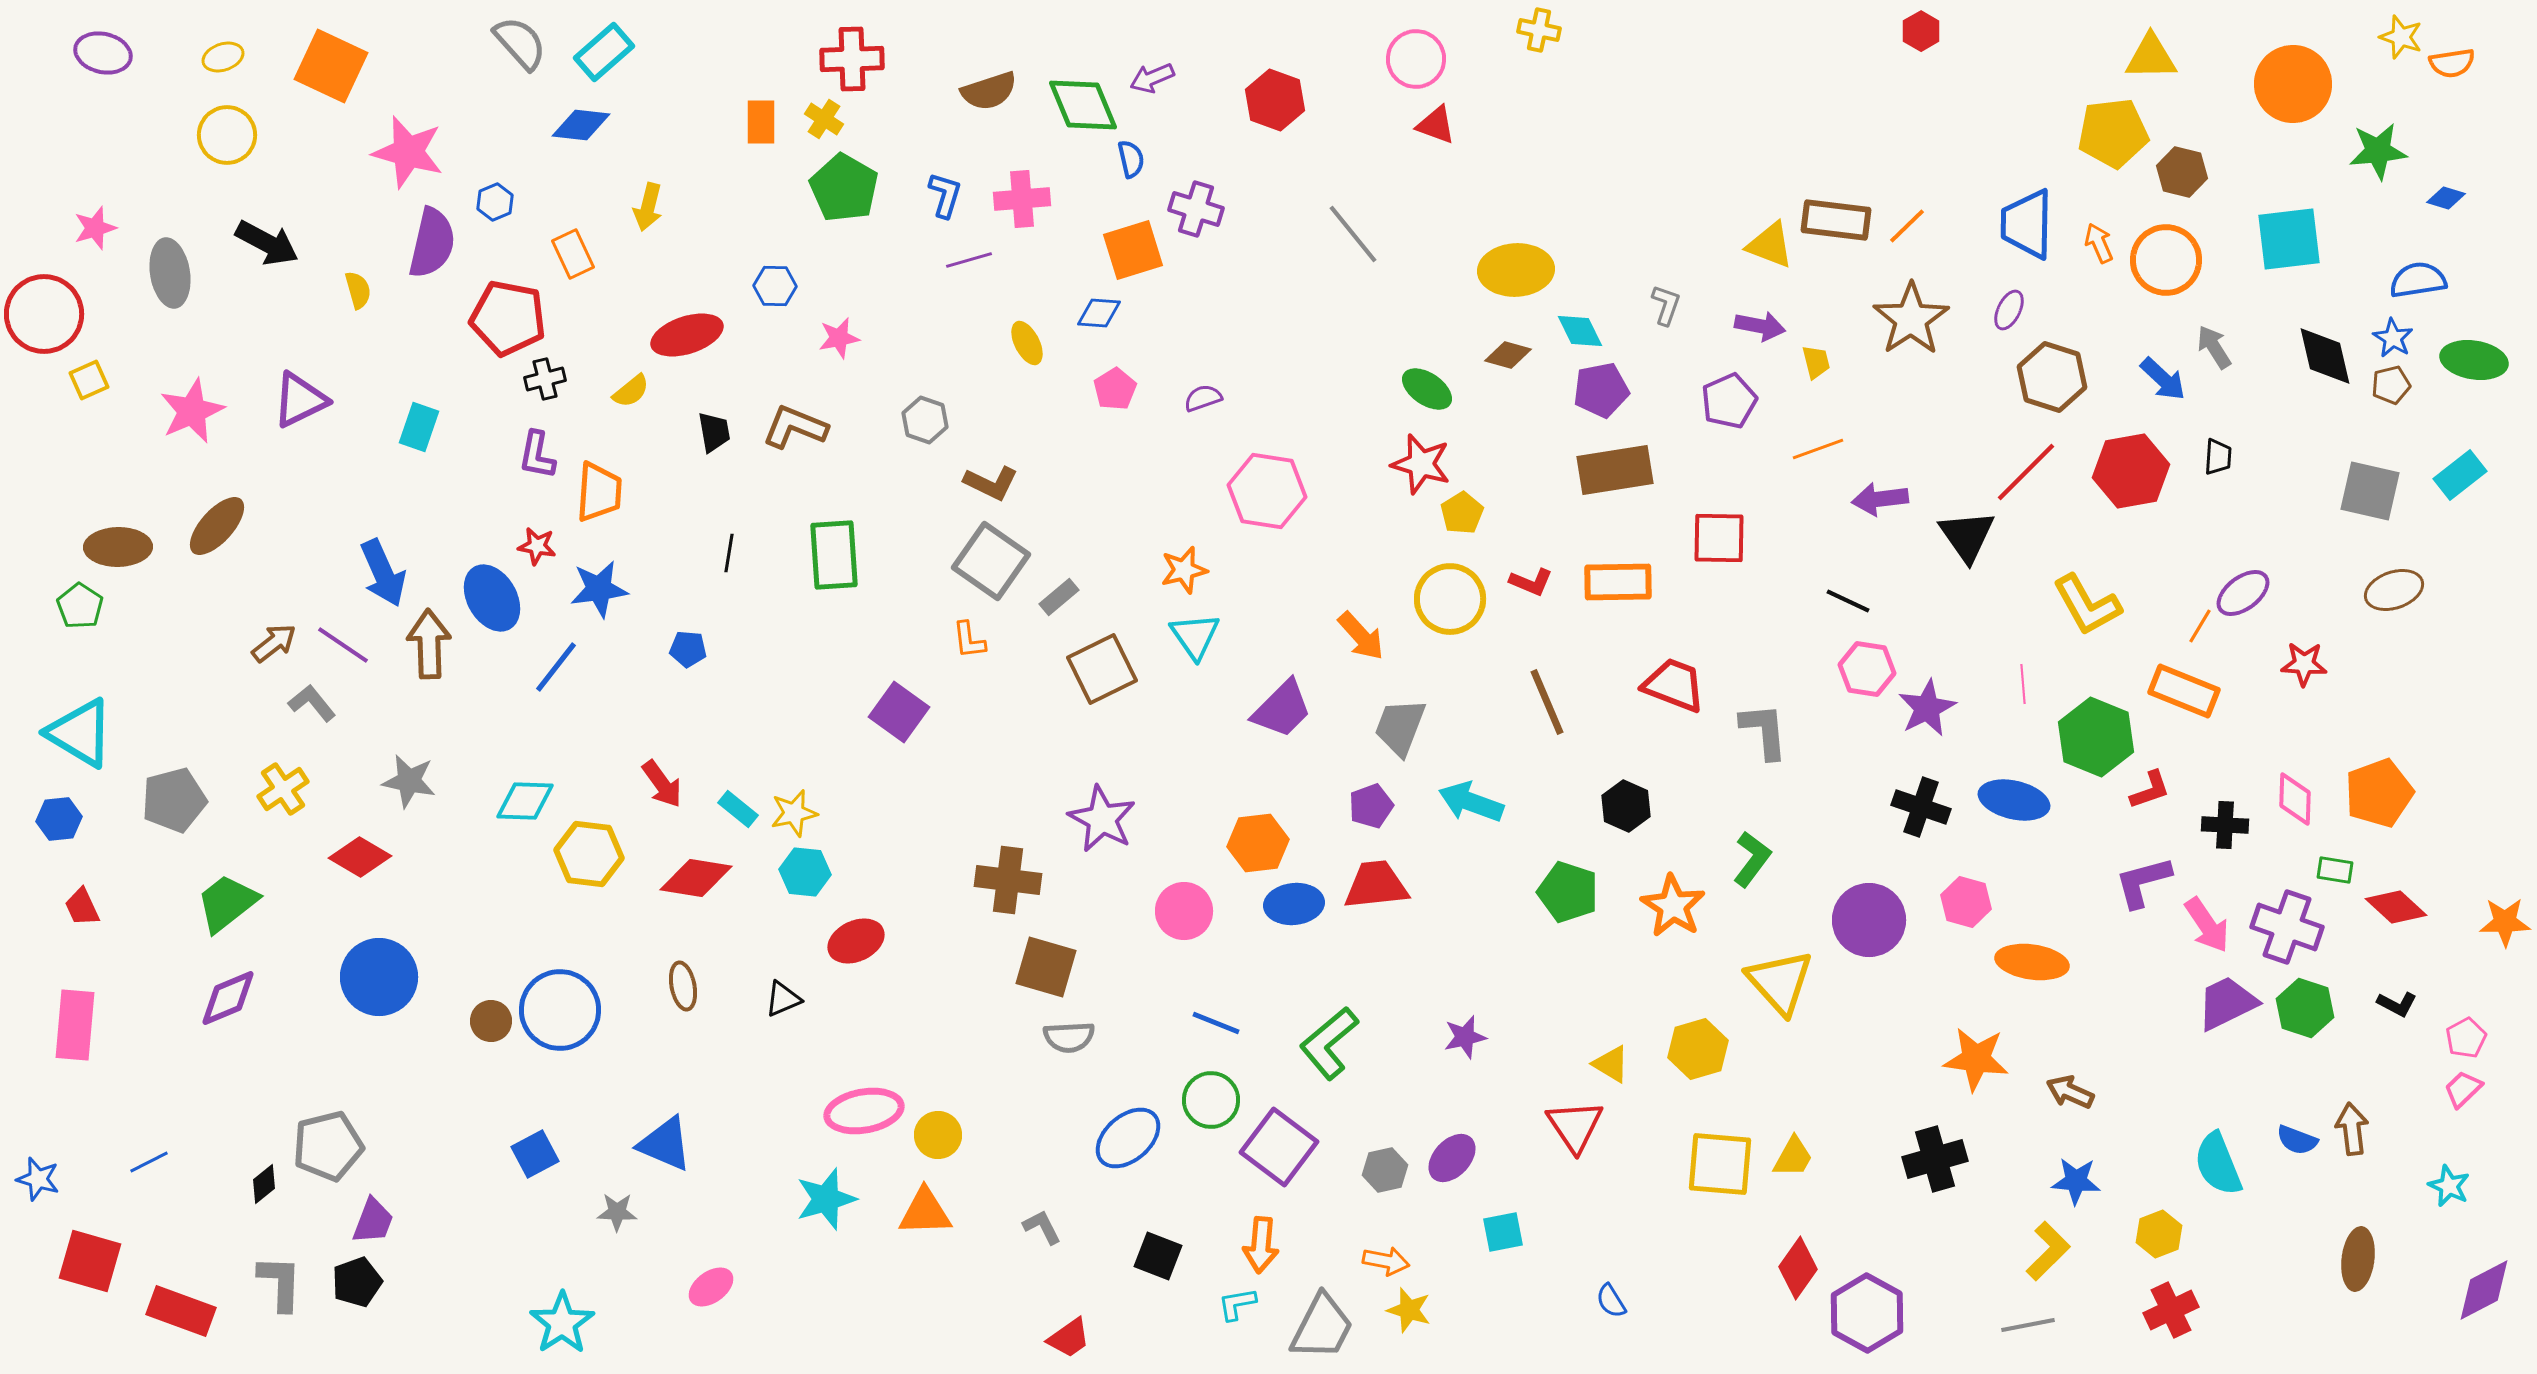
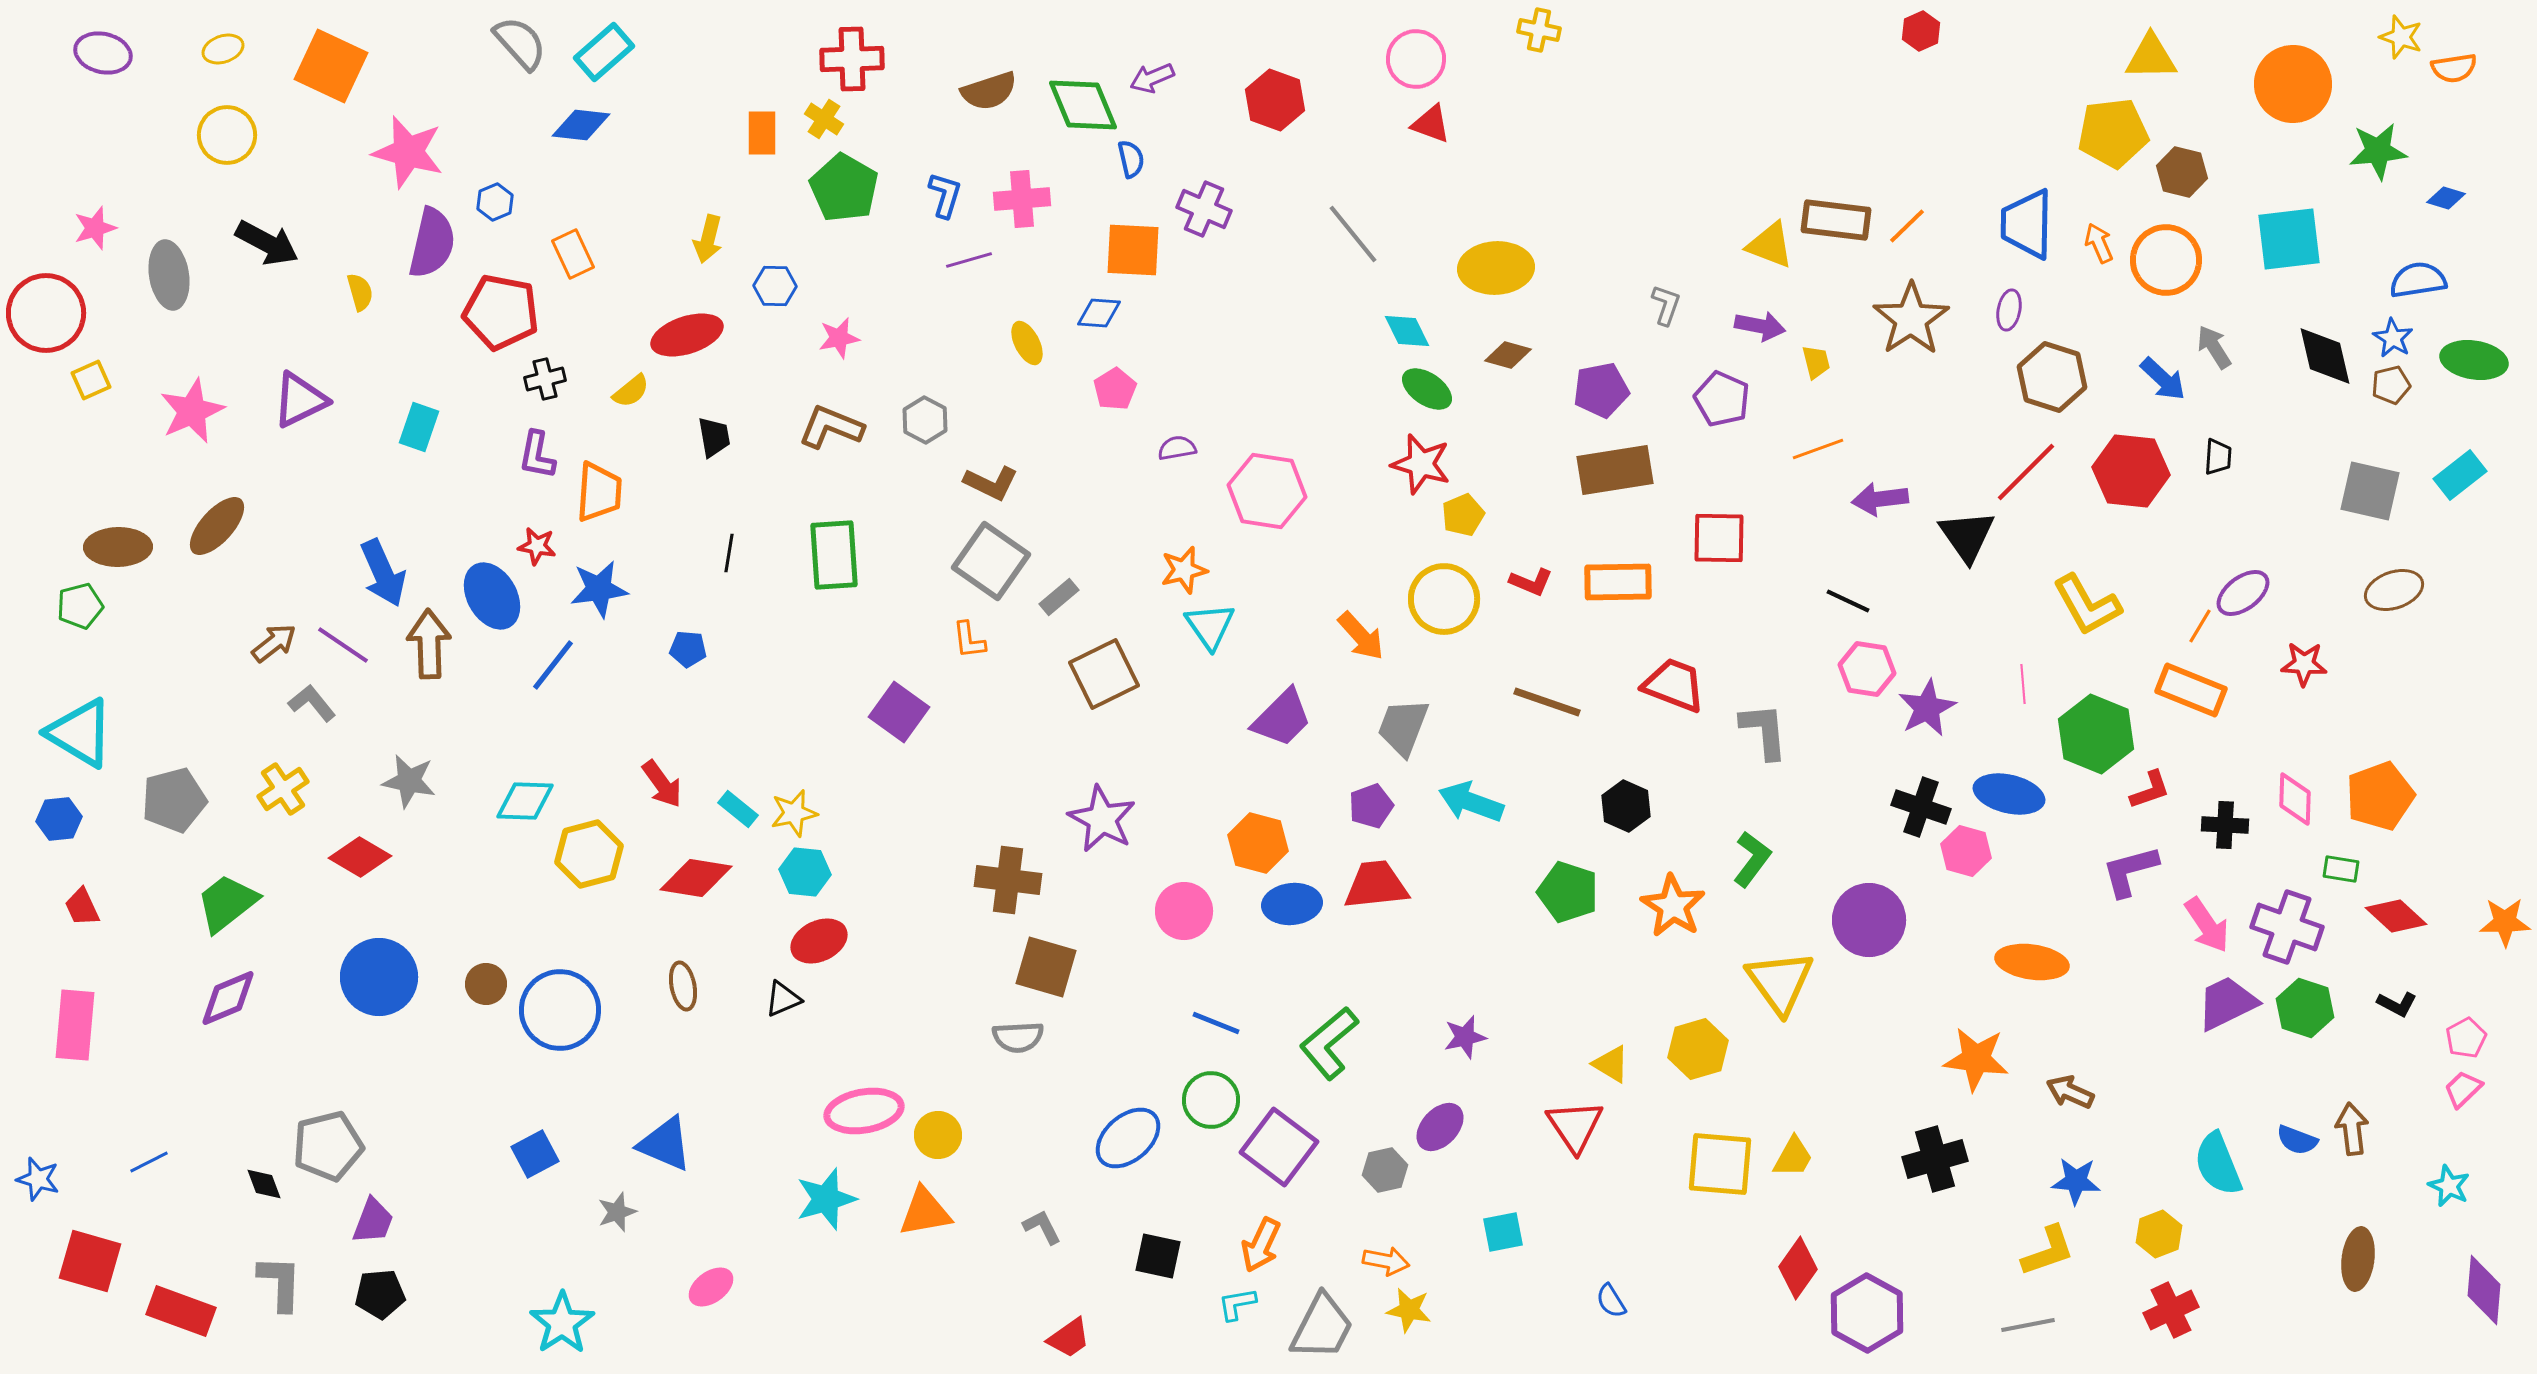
red hexagon at (1921, 31): rotated 6 degrees clockwise
yellow ellipse at (223, 57): moved 8 px up
orange semicircle at (2452, 63): moved 2 px right, 5 px down
orange rectangle at (761, 122): moved 1 px right, 11 px down
red triangle at (1436, 125): moved 5 px left, 1 px up
yellow arrow at (648, 207): moved 60 px right, 32 px down
purple cross at (1196, 209): moved 8 px right; rotated 6 degrees clockwise
orange square at (1133, 250): rotated 20 degrees clockwise
yellow ellipse at (1516, 270): moved 20 px left, 2 px up
gray ellipse at (170, 273): moved 1 px left, 2 px down
yellow semicircle at (358, 290): moved 2 px right, 2 px down
purple ellipse at (2009, 310): rotated 15 degrees counterclockwise
red circle at (44, 314): moved 2 px right, 1 px up
red pentagon at (508, 318): moved 7 px left, 6 px up
cyan diamond at (1580, 331): moved 173 px left
yellow square at (89, 380): moved 2 px right
purple semicircle at (1203, 398): moved 26 px left, 50 px down; rotated 9 degrees clockwise
purple pentagon at (1729, 401): moved 7 px left, 2 px up; rotated 24 degrees counterclockwise
gray hexagon at (925, 420): rotated 9 degrees clockwise
brown L-shape at (795, 427): moved 36 px right
black trapezoid at (714, 432): moved 5 px down
red hexagon at (2131, 471): rotated 16 degrees clockwise
yellow pentagon at (1462, 513): moved 1 px right, 2 px down; rotated 9 degrees clockwise
blue ellipse at (492, 598): moved 2 px up
yellow circle at (1450, 599): moved 6 px left
green pentagon at (80, 606): rotated 24 degrees clockwise
cyan triangle at (1195, 636): moved 15 px right, 10 px up
blue line at (556, 667): moved 3 px left, 2 px up
brown square at (1102, 669): moved 2 px right, 5 px down
orange rectangle at (2184, 691): moved 7 px right, 1 px up
brown line at (1547, 702): rotated 48 degrees counterclockwise
purple trapezoid at (1282, 709): moved 9 px down
gray trapezoid at (1400, 727): moved 3 px right
green hexagon at (2096, 737): moved 3 px up
orange pentagon at (2379, 793): moved 1 px right, 3 px down
blue ellipse at (2014, 800): moved 5 px left, 6 px up
orange hexagon at (1258, 843): rotated 22 degrees clockwise
yellow hexagon at (589, 854): rotated 22 degrees counterclockwise
green rectangle at (2335, 870): moved 6 px right, 1 px up
purple L-shape at (2143, 882): moved 13 px left, 11 px up
pink hexagon at (1966, 902): moved 51 px up
blue ellipse at (1294, 904): moved 2 px left
red diamond at (2396, 907): moved 9 px down
red ellipse at (856, 941): moved 37 px left
yellow triangle at (1780, 982): rotated 6 degrees clockwise
brown circle at (491, 1021): moved 5 px left, 37 px up
gray semicircle at (1069, 1037): moved 51 px left
purple ellipse at (1452, 1158): moved 12 px left, 31 px up
black diamond at (264, 1184): rotated 72 degrees counterclockwise
gray star at (617, 1212): rotated 21 degrees counterclockwise
orange triangle at (925, 1212): rotated 8 degrees counterclockwise
orange arrow at (1261, 1245): rotated 20 degrees clockwise
yellow L-shape at (2048, 1251): rotated 26 degrees clockwise
black square at (1158, 1256): rotated 9 degrees counterclockwise
black pentagon at (357, 1282): moved 23 px right, 12 px down; rotated 15 degrees clockwise
purple diamond at (2484, 1290): rotated 58 degrees counterclockwise
yellow star at (1409, 1310): rotated 6 degrees counterclockwise
